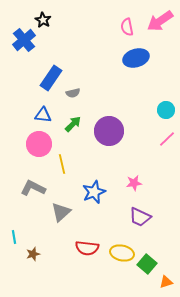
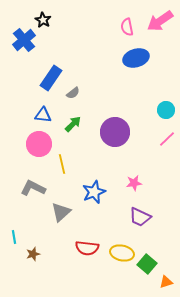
gray semicircle: rotated 24 degrees counterclockwise
purple circle: moved 6 px right, 1 px down
